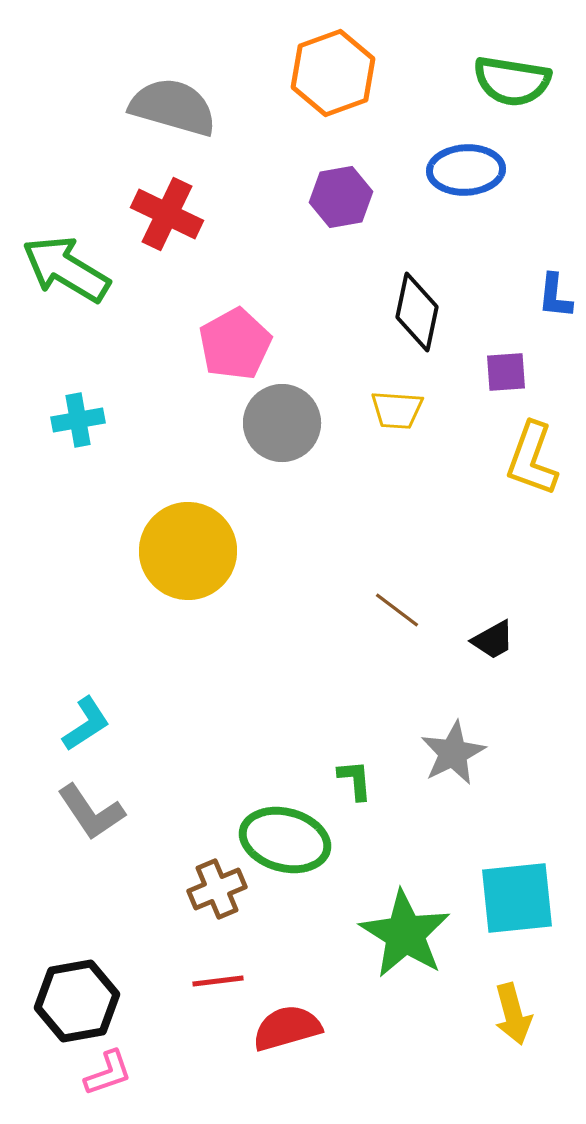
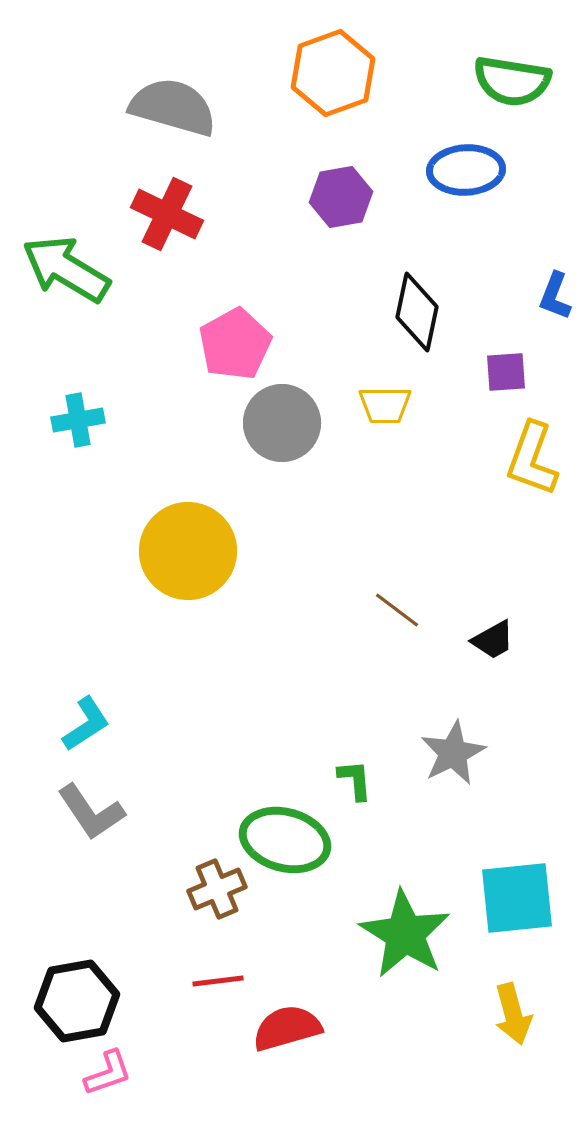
blue L-shape: rotated 15 degrees clockwise
yellow trapezoid: moved 12 px left, 5 px up; rotated 4 degrees counterclockwise
